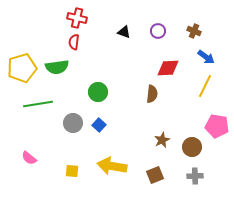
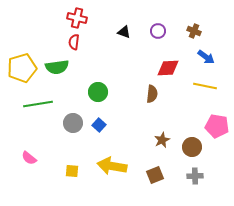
yellow line: rotated 75 degrees clockwise
